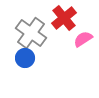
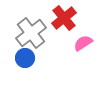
gray cross: rotated 16 degrees clockwise
pink semicircle: moved 4 px down
